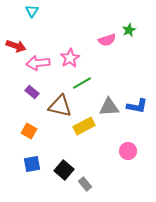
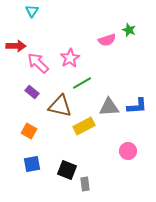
green star: rotated 24 degrees counterclockwise
red arrow: rotated 18 degrees counterclockwise
pink arrow: rotated 50 degrees clockwise
blue L-shape: rotated 15 degrees counterclockwise
black square: moved 3 px right; rotated 18 degrees counterclockwise
gray rectangle: rotated 32 degrees clockwise
